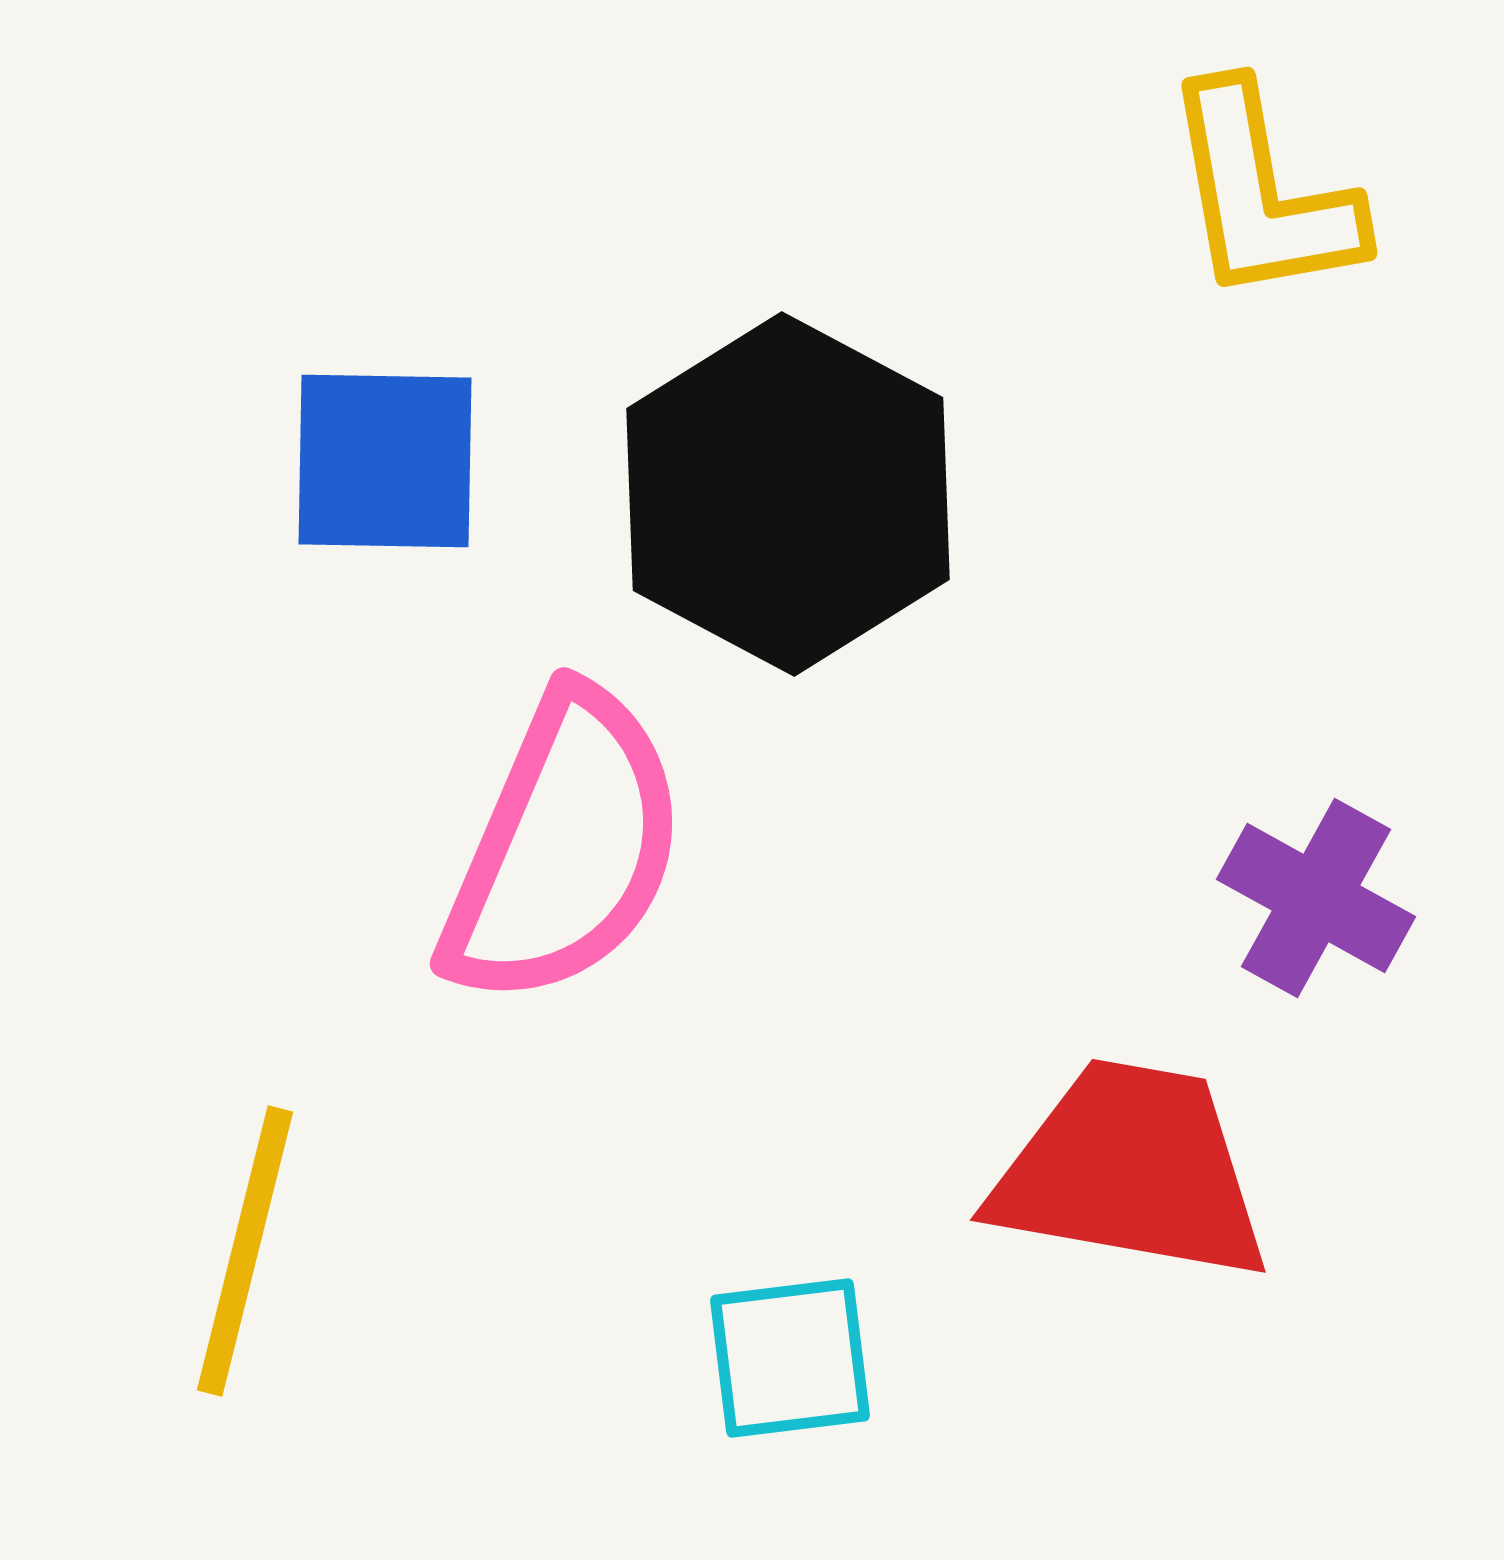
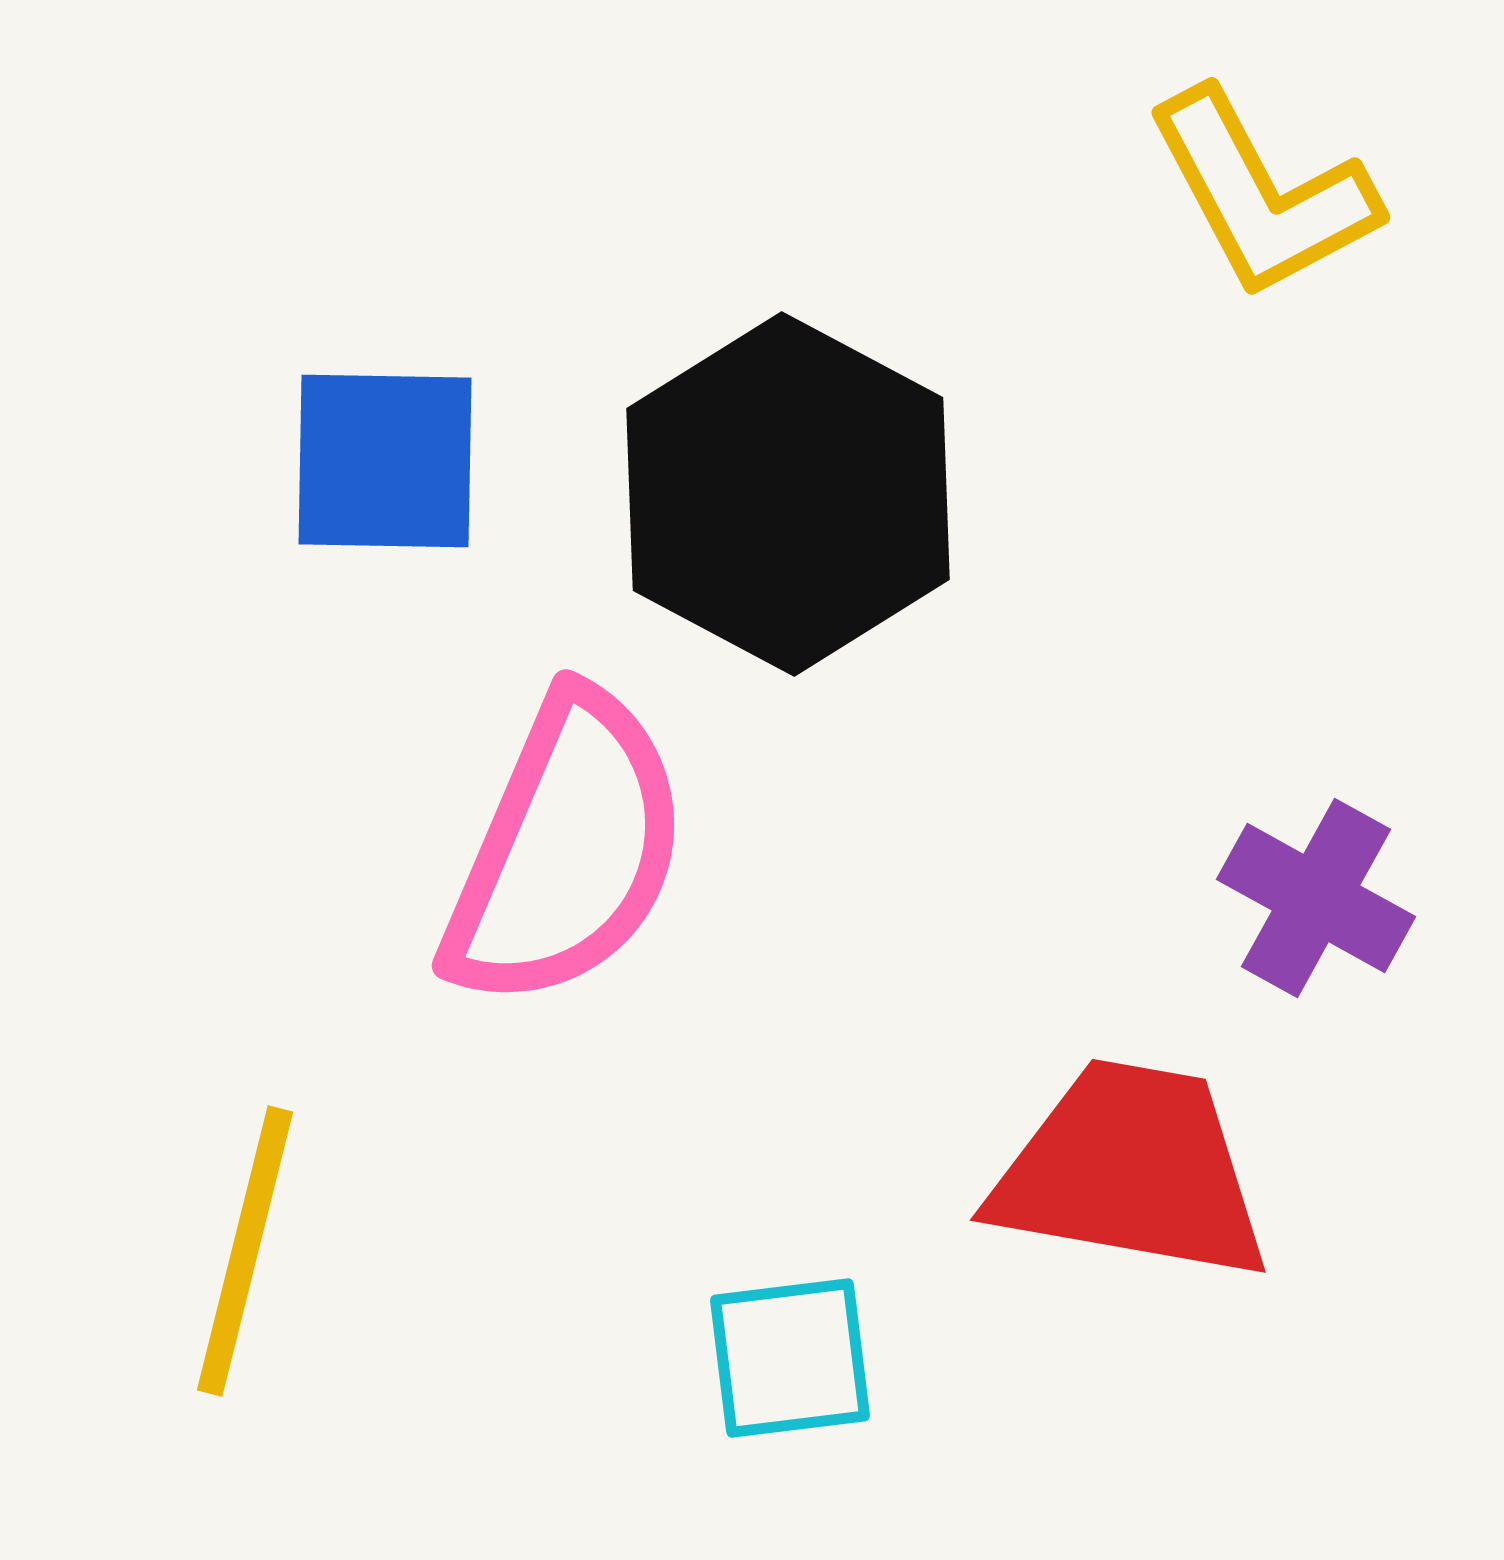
yellow L-shape: rotated 18 degrees counterclockwise
pink semicircle: moved 2 px right, 2 px down
